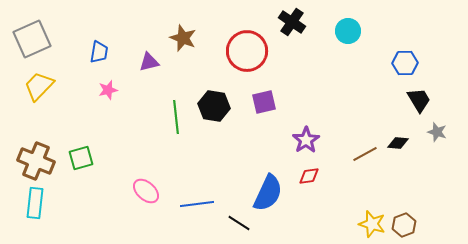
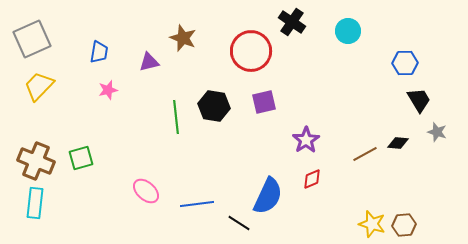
red circle: moved 4 px right
red diamond: moved 3 px right, 3 px down; rotated 15 degrees counterclockwise
blue semicircle: moved 3 px down
brown hexagon: rotated 15 degrees clockwise
